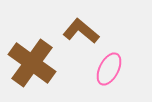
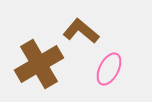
brown cross: moved 7 px right, 1 px down; rotated 24 degrees clockwise
